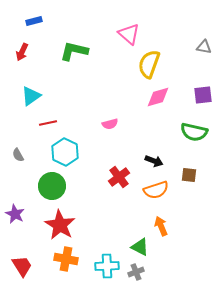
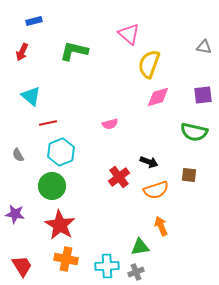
cyan triangle: rotated 45 degrees counterclockwise
cyan hexagon: moved 4 px left; rotated 12 degrees clockwise
black arrow: moved 5 px left, 1 px down
purple star: rotated 18 degrees counterclockwise
green triangle: rotated 36 degrees counterclockwise
